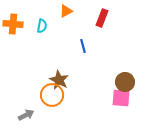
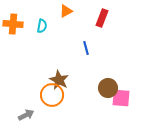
blue line: moved 3 px right, 2 px down
brown circle: moved 17 px left, 6 px down
